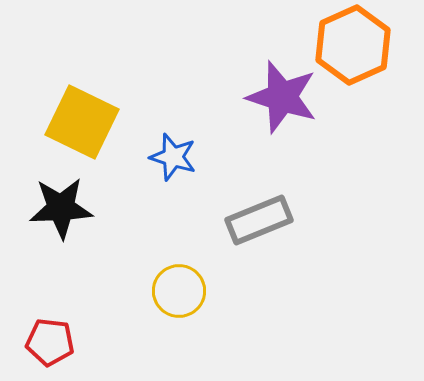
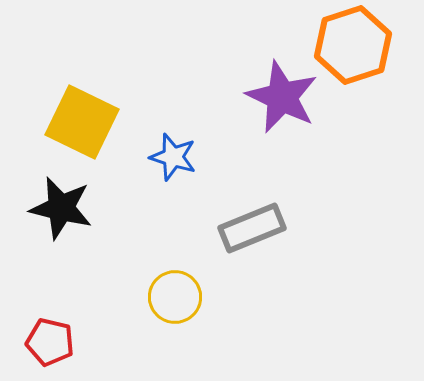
orange hexagon: rotated 6 degrees clockwise
purple star: rotated 8 degrees clockwise
black star: rotated 16 degrees clockwise
gray rectangle: moved 7 px left, 8 px down
yellow circle: moved 4 px left, 6 px down
red pentagon: rotated 6 degrees clockwise
